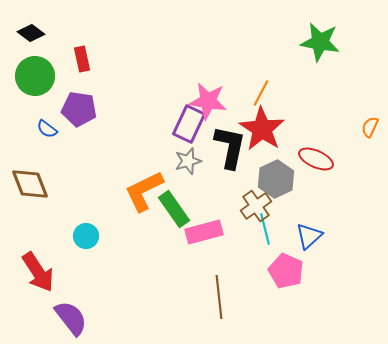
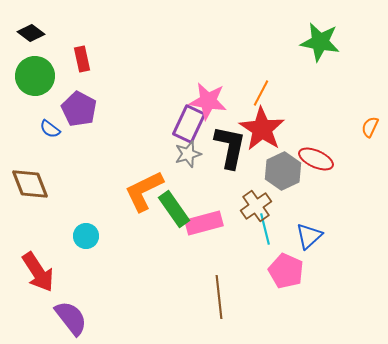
purple pentagon: rotated 20 degrees clockwise
blue semicircle: moved 3 px right
gray star: moved 7 px up
gray hexagon: moved 7 px right, 8 px up
pink rectangle: moved 9 px up
